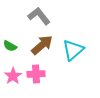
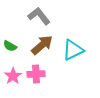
cyan triangle: rotated 15 degrees clockwise
